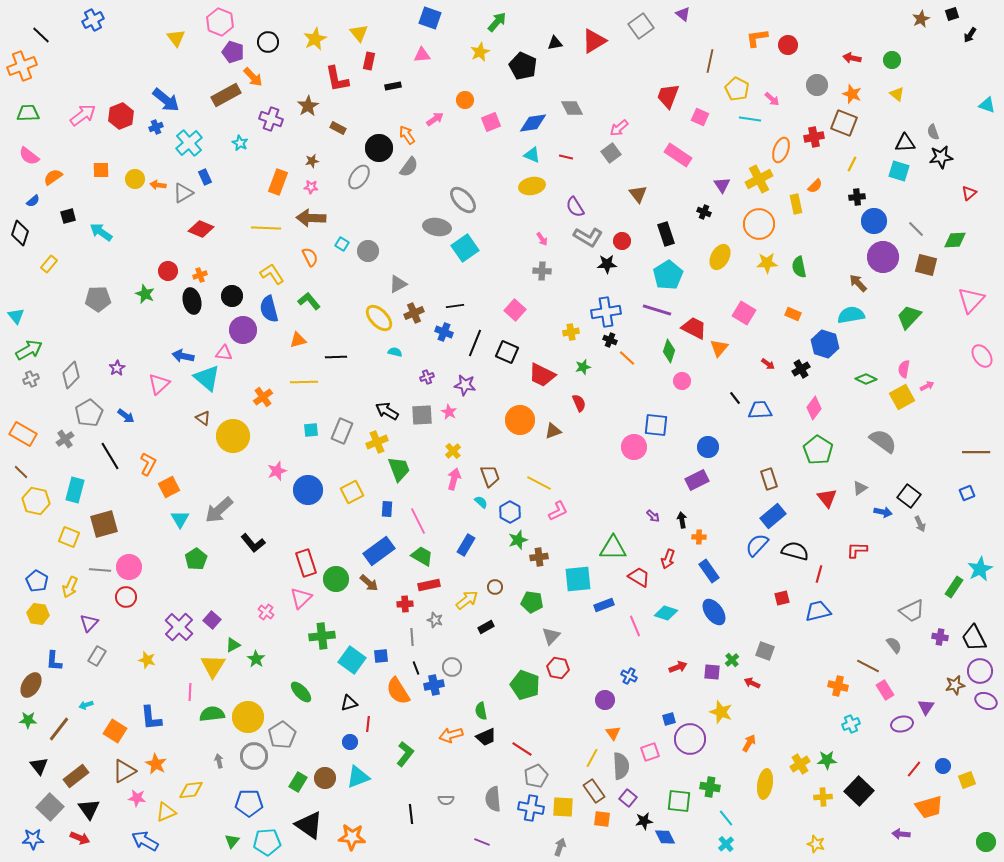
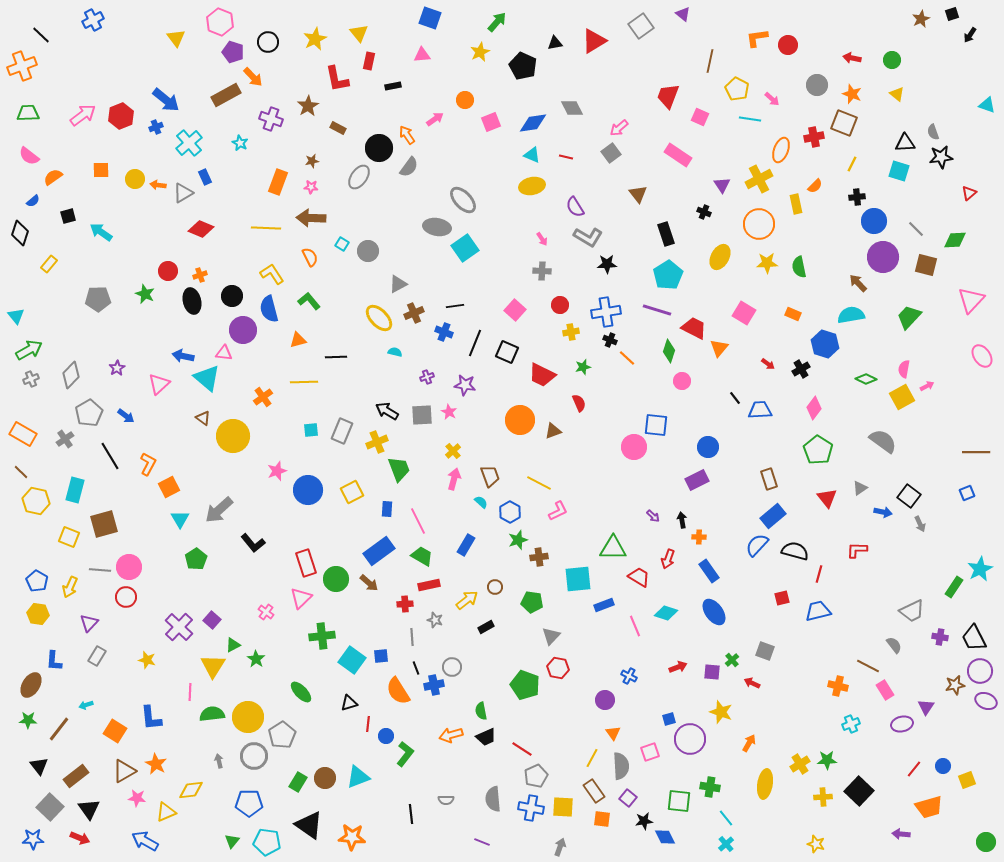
red circle at (622, 241): moved 62 px left, 64 px down
blue circle at (350, 742): moved 36 px right, 6 px up
cyan pentagon at (267, 842): rotated 12 degrees clockwise
